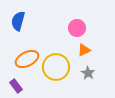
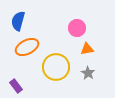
orange triangle: moved 3 px right, 1 px up; rotated 16 degrees clockwise
orange ellipse: moved 12 px up
